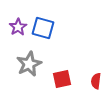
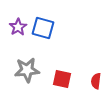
gray star: moved 2 px left, 6 px down; rotated 20 degrees clockwise
red square: rotated 24 degrees clockwise
